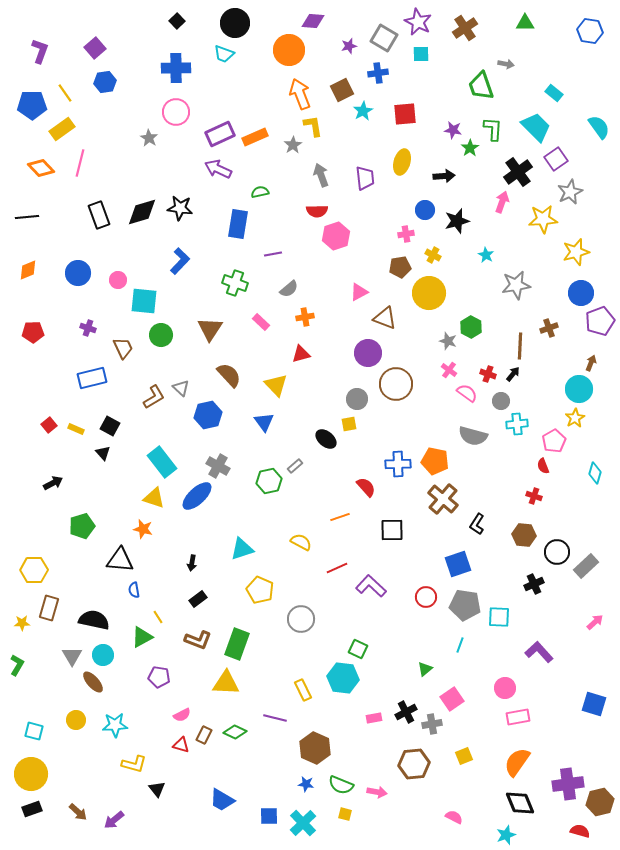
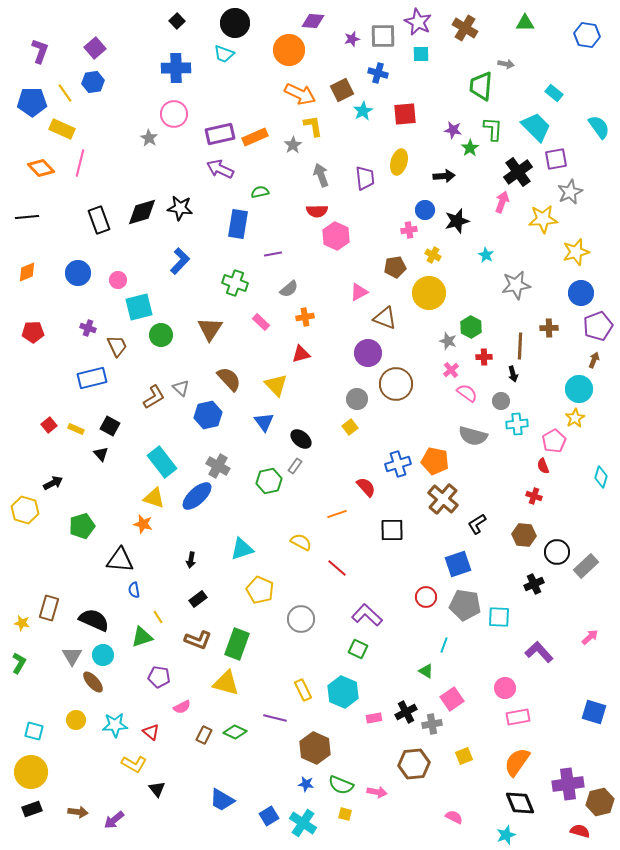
brown cross at (465, 28): rotated 25 degrees counterclockwise
blue hexagon at (590, 31): moved 3 px left, 4 px down
gray square at (384, 38): moved 1 px left, 2 px up; rotated 32 degrees counterclockwise
purple star at (349, 46): moved 3 px right, 7 px up
blue cross at (378, 73): rotated 24 degrees clockwise
blue hexagon at (105, 82): moved 12 px left
green trapezoid at (481, 86): rotated 24 degrees clockwise
orange arrow at (300, 94): rotated 136 degrees clockwise
blue pentagon at (32, 105): moved 3 px up
pink circle at (176, 112): moved 2 px left, 2 px down
yellow rectangle at (62, 129): rotated 60 degrees clockwise
purple rectangle at (220, 134): rotated 12 degrees clockwise
purple square at (556, 159): rotated 25 degrees clockwise
yellow ellipse at (402, 162): moved 3 px left
purple arrow at (218, 169): moved 2 px right
black rectangle at (99, 215): moved 5 px down
pink cross at (406, 234): moved 3 px right, 4 px up
pink hexagon at (336, 236): rotated 16 degrees counterclockwise
brown pentagon at (400, 267): moved 5 px left
orange diamond at (28, 270): moved 1 px left, 2 px down
cyan square at (144, 301): moved 5 px left, 6 px down; rotated 20 degrees counterclockwise
purple pentagon at (600, 321): moved 2 px left, 5 px down
brown cross at (549, 328): rotated 18 degrees clockwise
brown trapezoid at (123, 348): moved 6 px left, 2 px up
brown arrow at (591, 363): moved 3 px right, 3 px up
pink cross at (449, 370): moved 2 px right; rotated 14 degrees clockwise
red cross at (488, 374): moved 4 px left, 17 px up; rotated 21 degrees counterclockwise
black arrow at (513, 374): rotated 126 degrees clockwise
brown semicircle at (229, 375): moved 4 px down
yellow square at (349, 424): moved 1 px right, 3 px down; rotated 28 degrees counterclockwise
black ellipse at (326, 439): moved 25 px left
black triangle at (103, 453): moved 2 px left, 1 px down
blue cross at (398, 464): rotated 15 degrees counterclockwise
gray rectangle at (295, 466): rotated 14 degrees counterclockwise
cyan diamond at (595, 473): moved 6 px right, 4 px down
orange line at (340, 517): moved 3 px left, 3 px up
black L-shape at (477, 524): rotated 25 degrees clockwise
orange star at (143, 529): moved 5 px up
black arrow at (192, 563): moved 1 px left, 3 px up
red line at (337, 568): rotated 65 degrees clockwise
yellow hexagon at (34, 570): moved 9 px left, 60 px up; rotated 16 degrees clockwise
purple L-shape at (371, 586): moved 4 px left, 29 px down
black semicircle at (94, 620): rotated 12 degrees clockwise
pink arrow at (595, 622): moved 5 px left, 15 px down
yellow star at (22, 623): rotated 14 degrees clockwise
green triangle at (142, 637): rotated 10 degrees clockwise
cyan line at (460, 645): moved 16 px left
green L-shape at (17, 665): moved 2 px right, 2 px up
green triangle at (425, 669): moved 1 px right, 2 px down; rotated 49 degrees counterclockwise
cyan hexagon at (343, 678): moved 14 px down; rotated 16 degrees clockwise
yellow triangle at (226, 683): rotated 12 degrees clockwise
blue square at (594, 704): moved 8 px down
pink semicircle at (182, 715): moved 8 px up
red triangle at (181, 745): moved 30 px left, 13 px up; rotated 24 degrees clockwise
yellow L-shape at (134, 764): rotated 15 degrees clockwise
yellow circle at (31, 774): moved 2 px up
brown arrow at (78, 812): rotated 36 degrees counterclockwise
blue square at (269, 816): rotated 30 degrees counterclockwise
cyan cross at (303, 823): rotated 12 degrees counterclockwise
